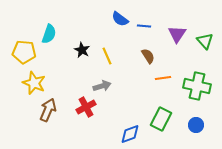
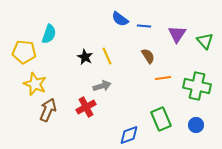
black star: moved 3 px right, 7 px down
yellow star: moved 1 px right, 1 px down
green rectangle: rotated 50 degrees counterclockwise
blue diamond: moved 1 px left, 1 px down
